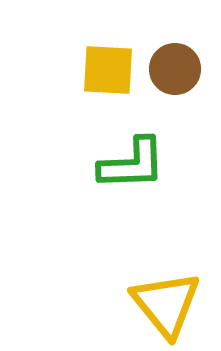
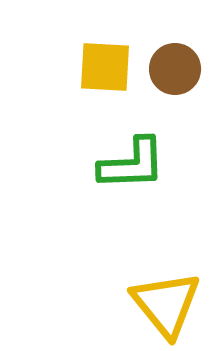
yellow square: moved 3 px left, 3 px up
